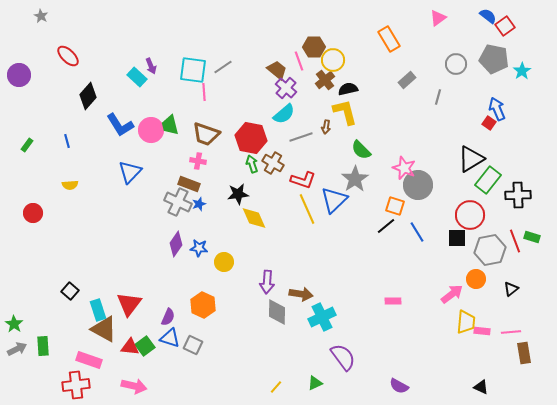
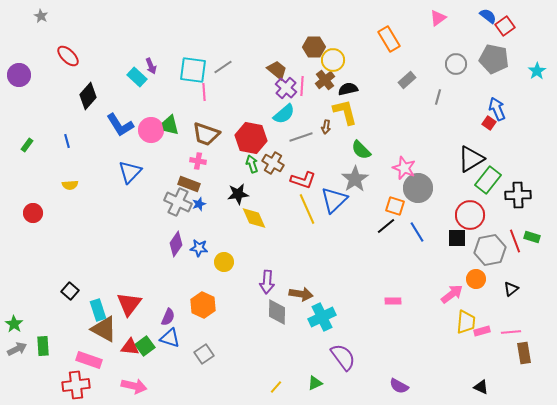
pink line at (299, 61): moved 3 px right, 25 px down; rotated 24 degrees clockwise
cyan star at (522, 71): moved 15 px right
gray circle at (418, 185): moved 3 px down
pink rectangle at (482, 331): rotated 21 degrees counterclockwise
gray square at (193, 345): moved 11 px right, 9 px down; rotated 30 degrees clockwise
